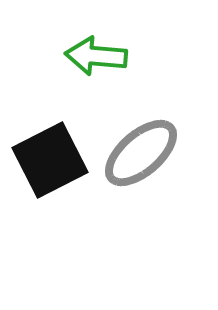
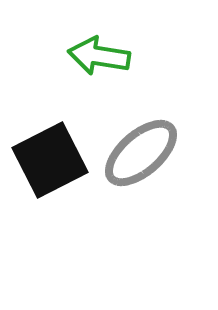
green arrow: moved 3 px right; rotated 4 degrees clockwise
